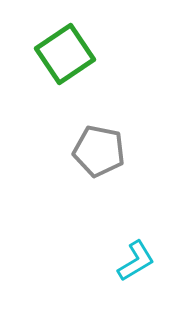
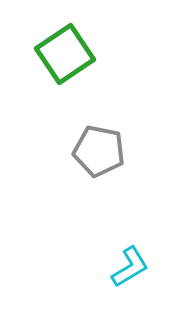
cyan L-shape: moved 6 px left, 6 px down
